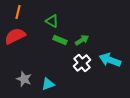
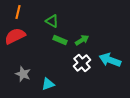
gray star: moved 1 px left, 5 px up
